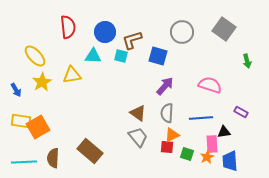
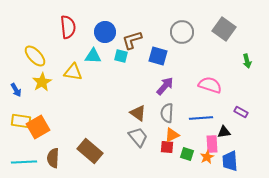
yellow triangle: moved 1 px right, 3 px up; rotated 18 degrees clockwise
